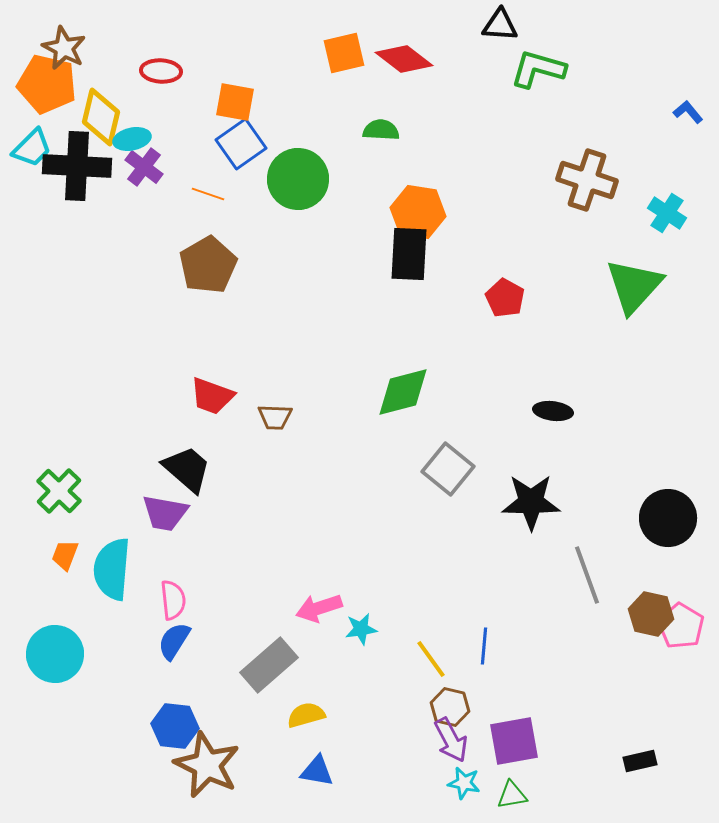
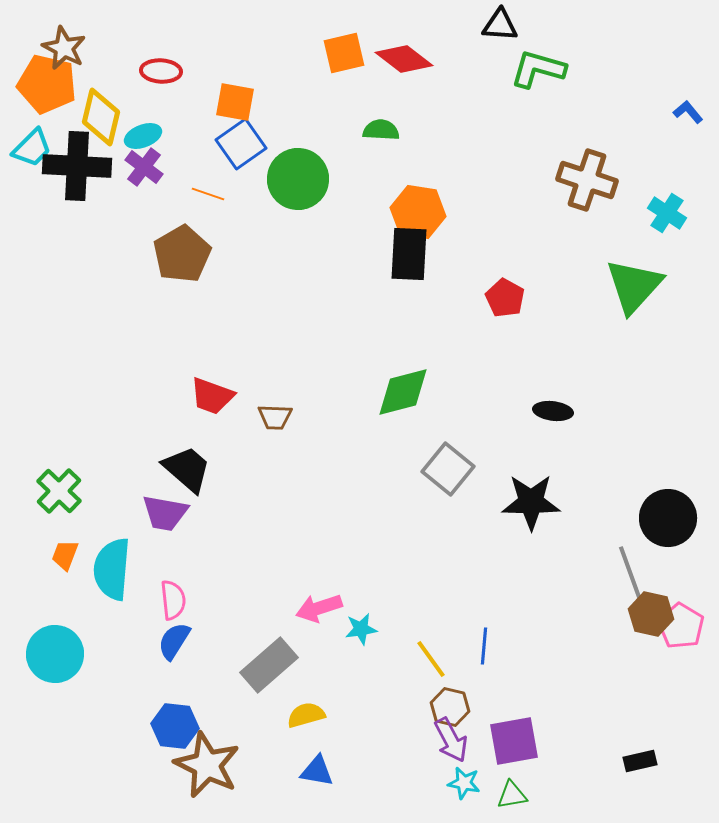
cyan ellipse at (132, 139): moved 11 px right, 3 px up; rotated 9 degrees counterclockwise
brown pentagon at (208, 265): moved 26 px left, 11 px up
gray line at (587, 575): moved 44 px right
